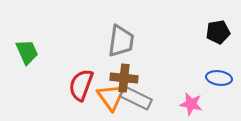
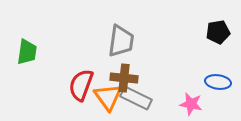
green trapezoid: rotated 32 degrees clockwise
blue ellipse: moved 1 px left, 4 px down
orange triangle: moved 3 px left
